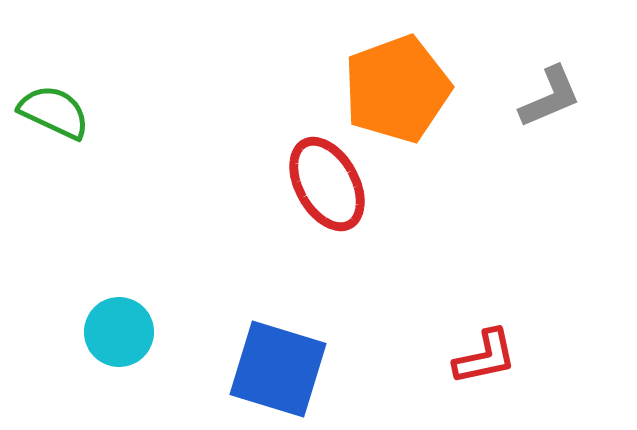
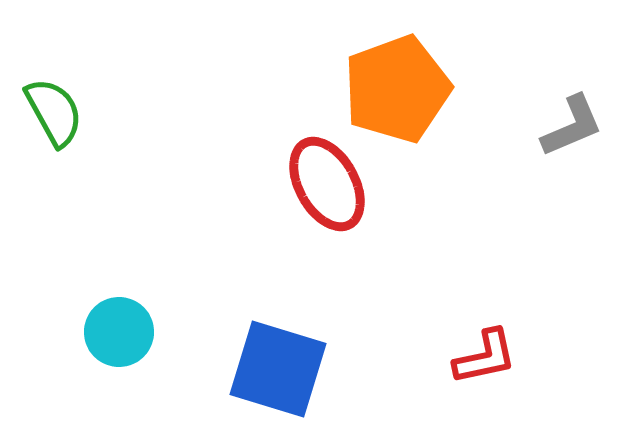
gray L-shape: moved 22 px right, 29 px down
green semicircle: rotated 36 degrees clockwise
